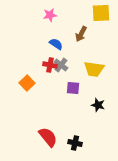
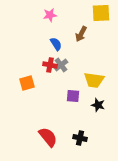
blue semicircle: rotated 24 degrees clockwise
gray cross: rotated 16 degrees clockwise
yellow trapezoid: moved 11 px down
orange square: rotated 28 degrees clockwise
purple square: moved 8 px down
black cross: moved 5 px right, 5 px up
